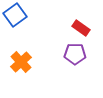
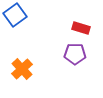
red rectangle: rotated 18 degrees counterclockwise
orange cross: moved 1 px right, 7 px down
